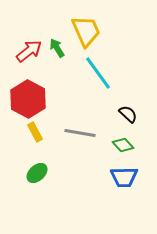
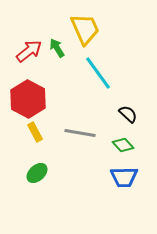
yellow trapezoid: moved 1 px left, 2 px up
